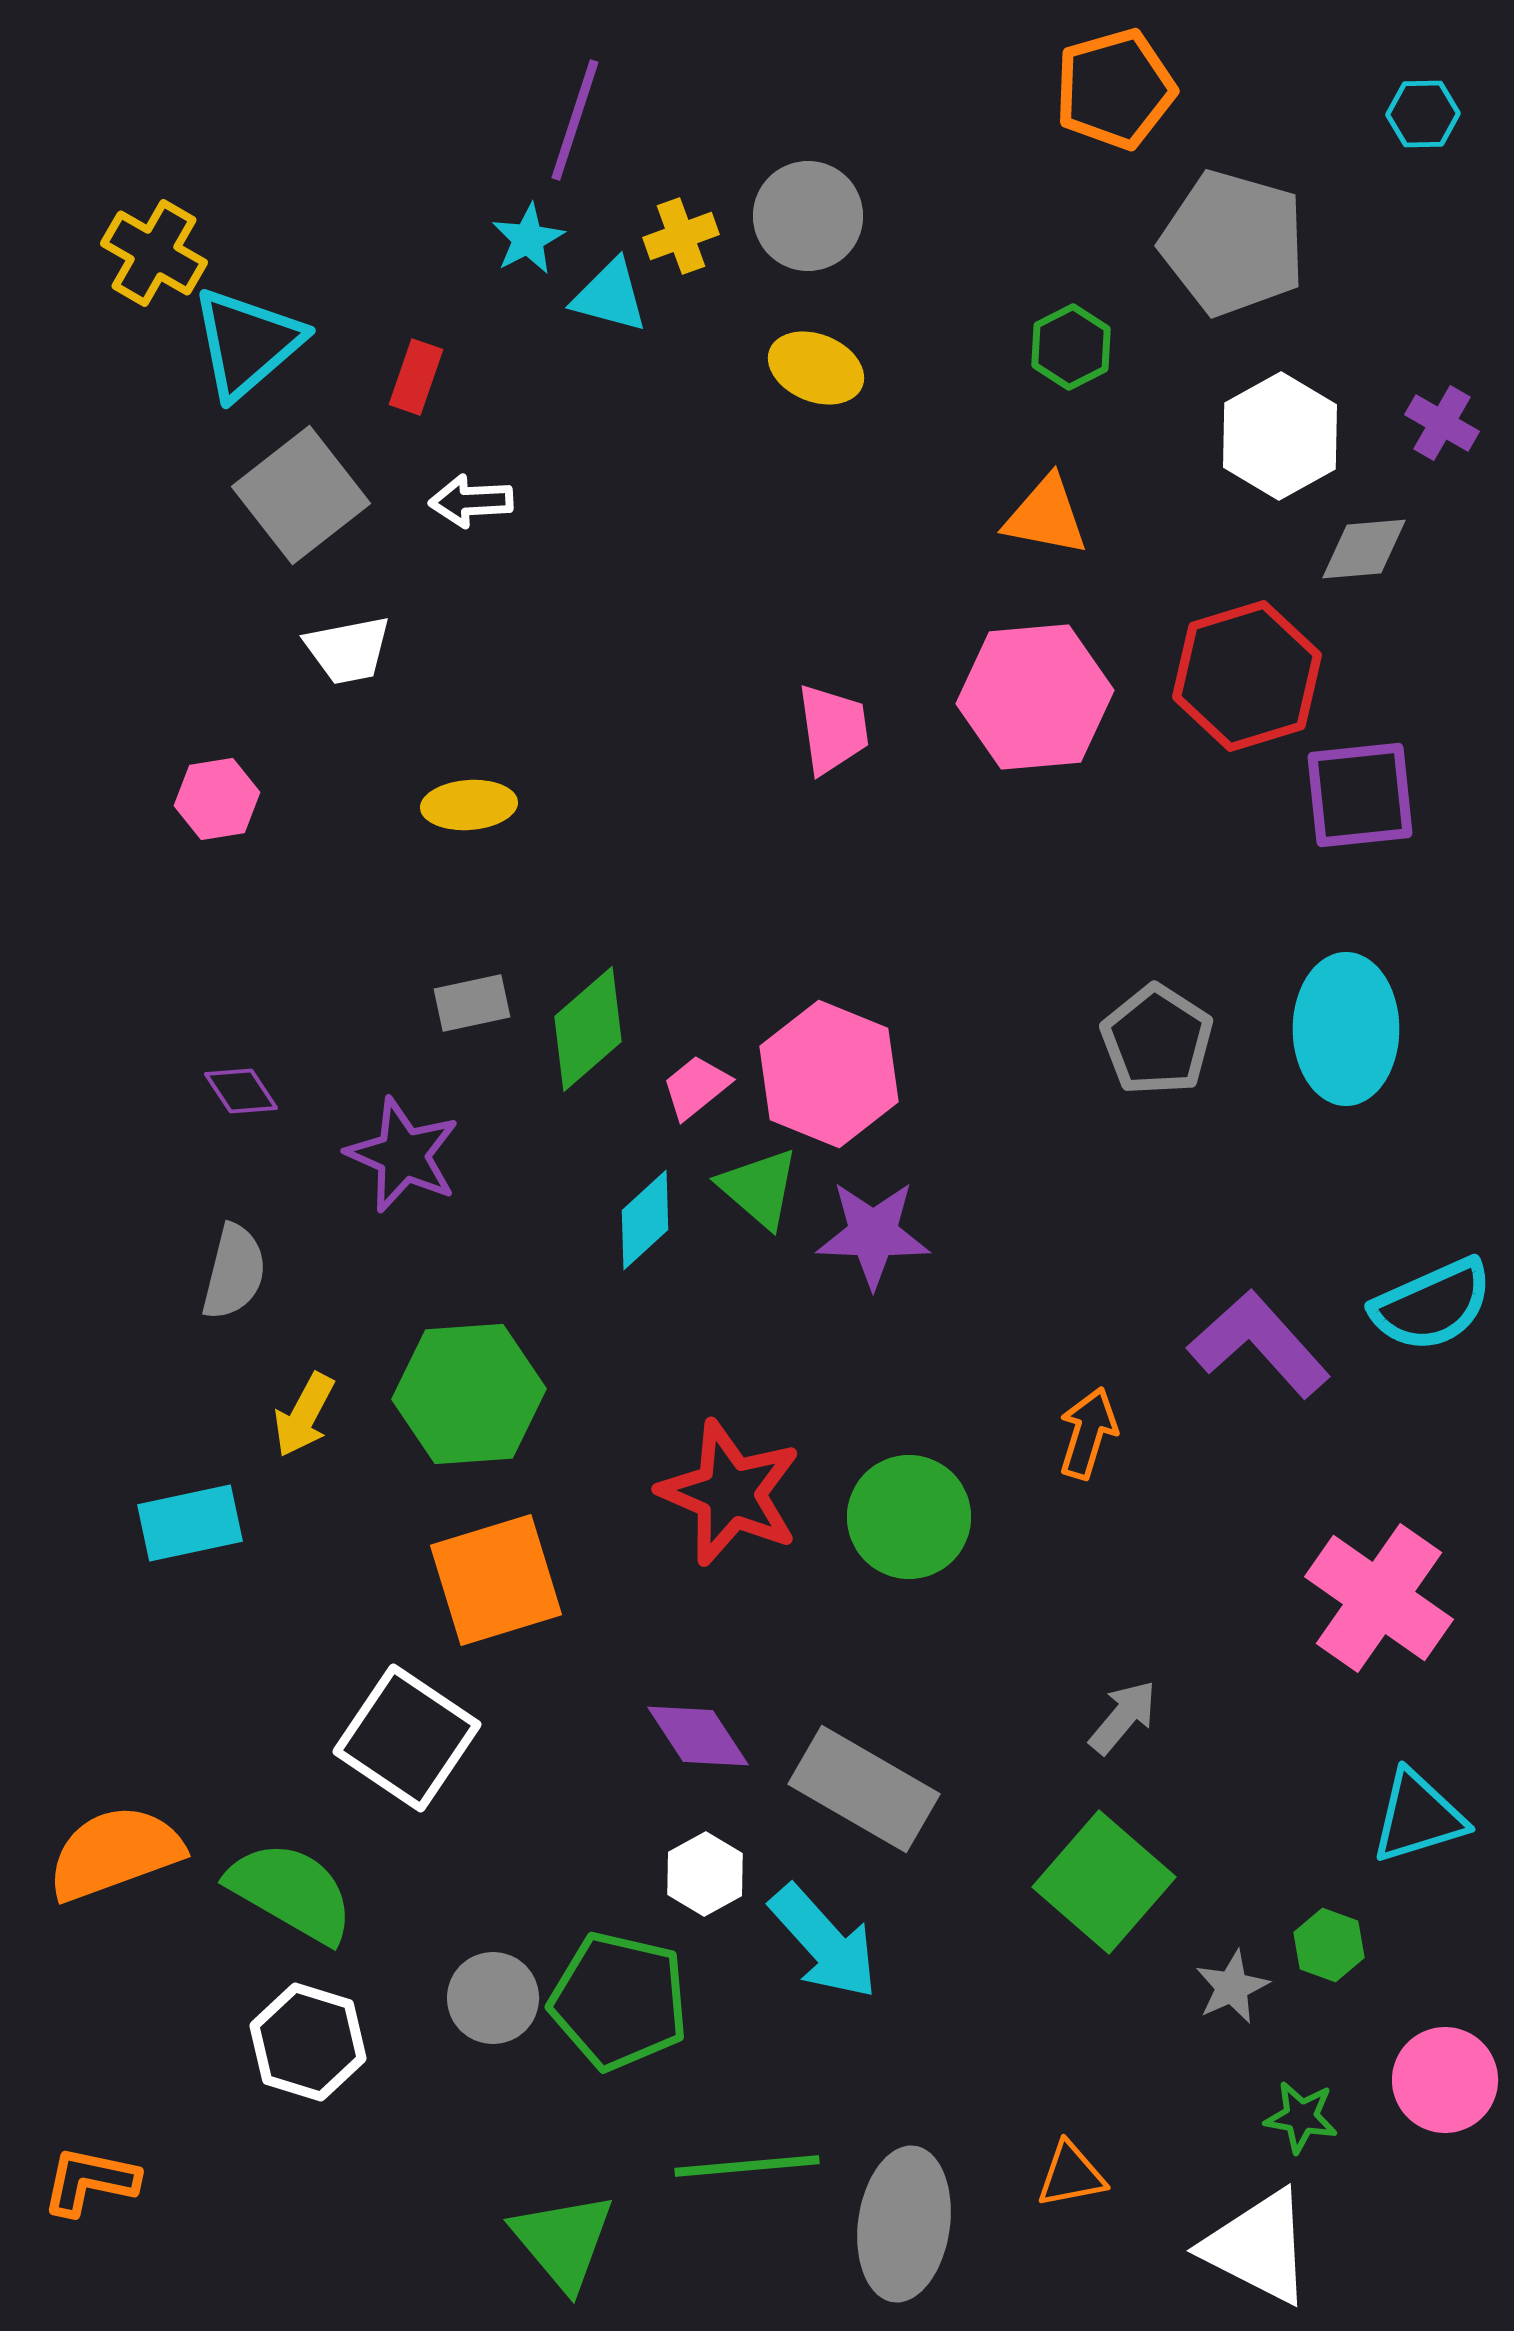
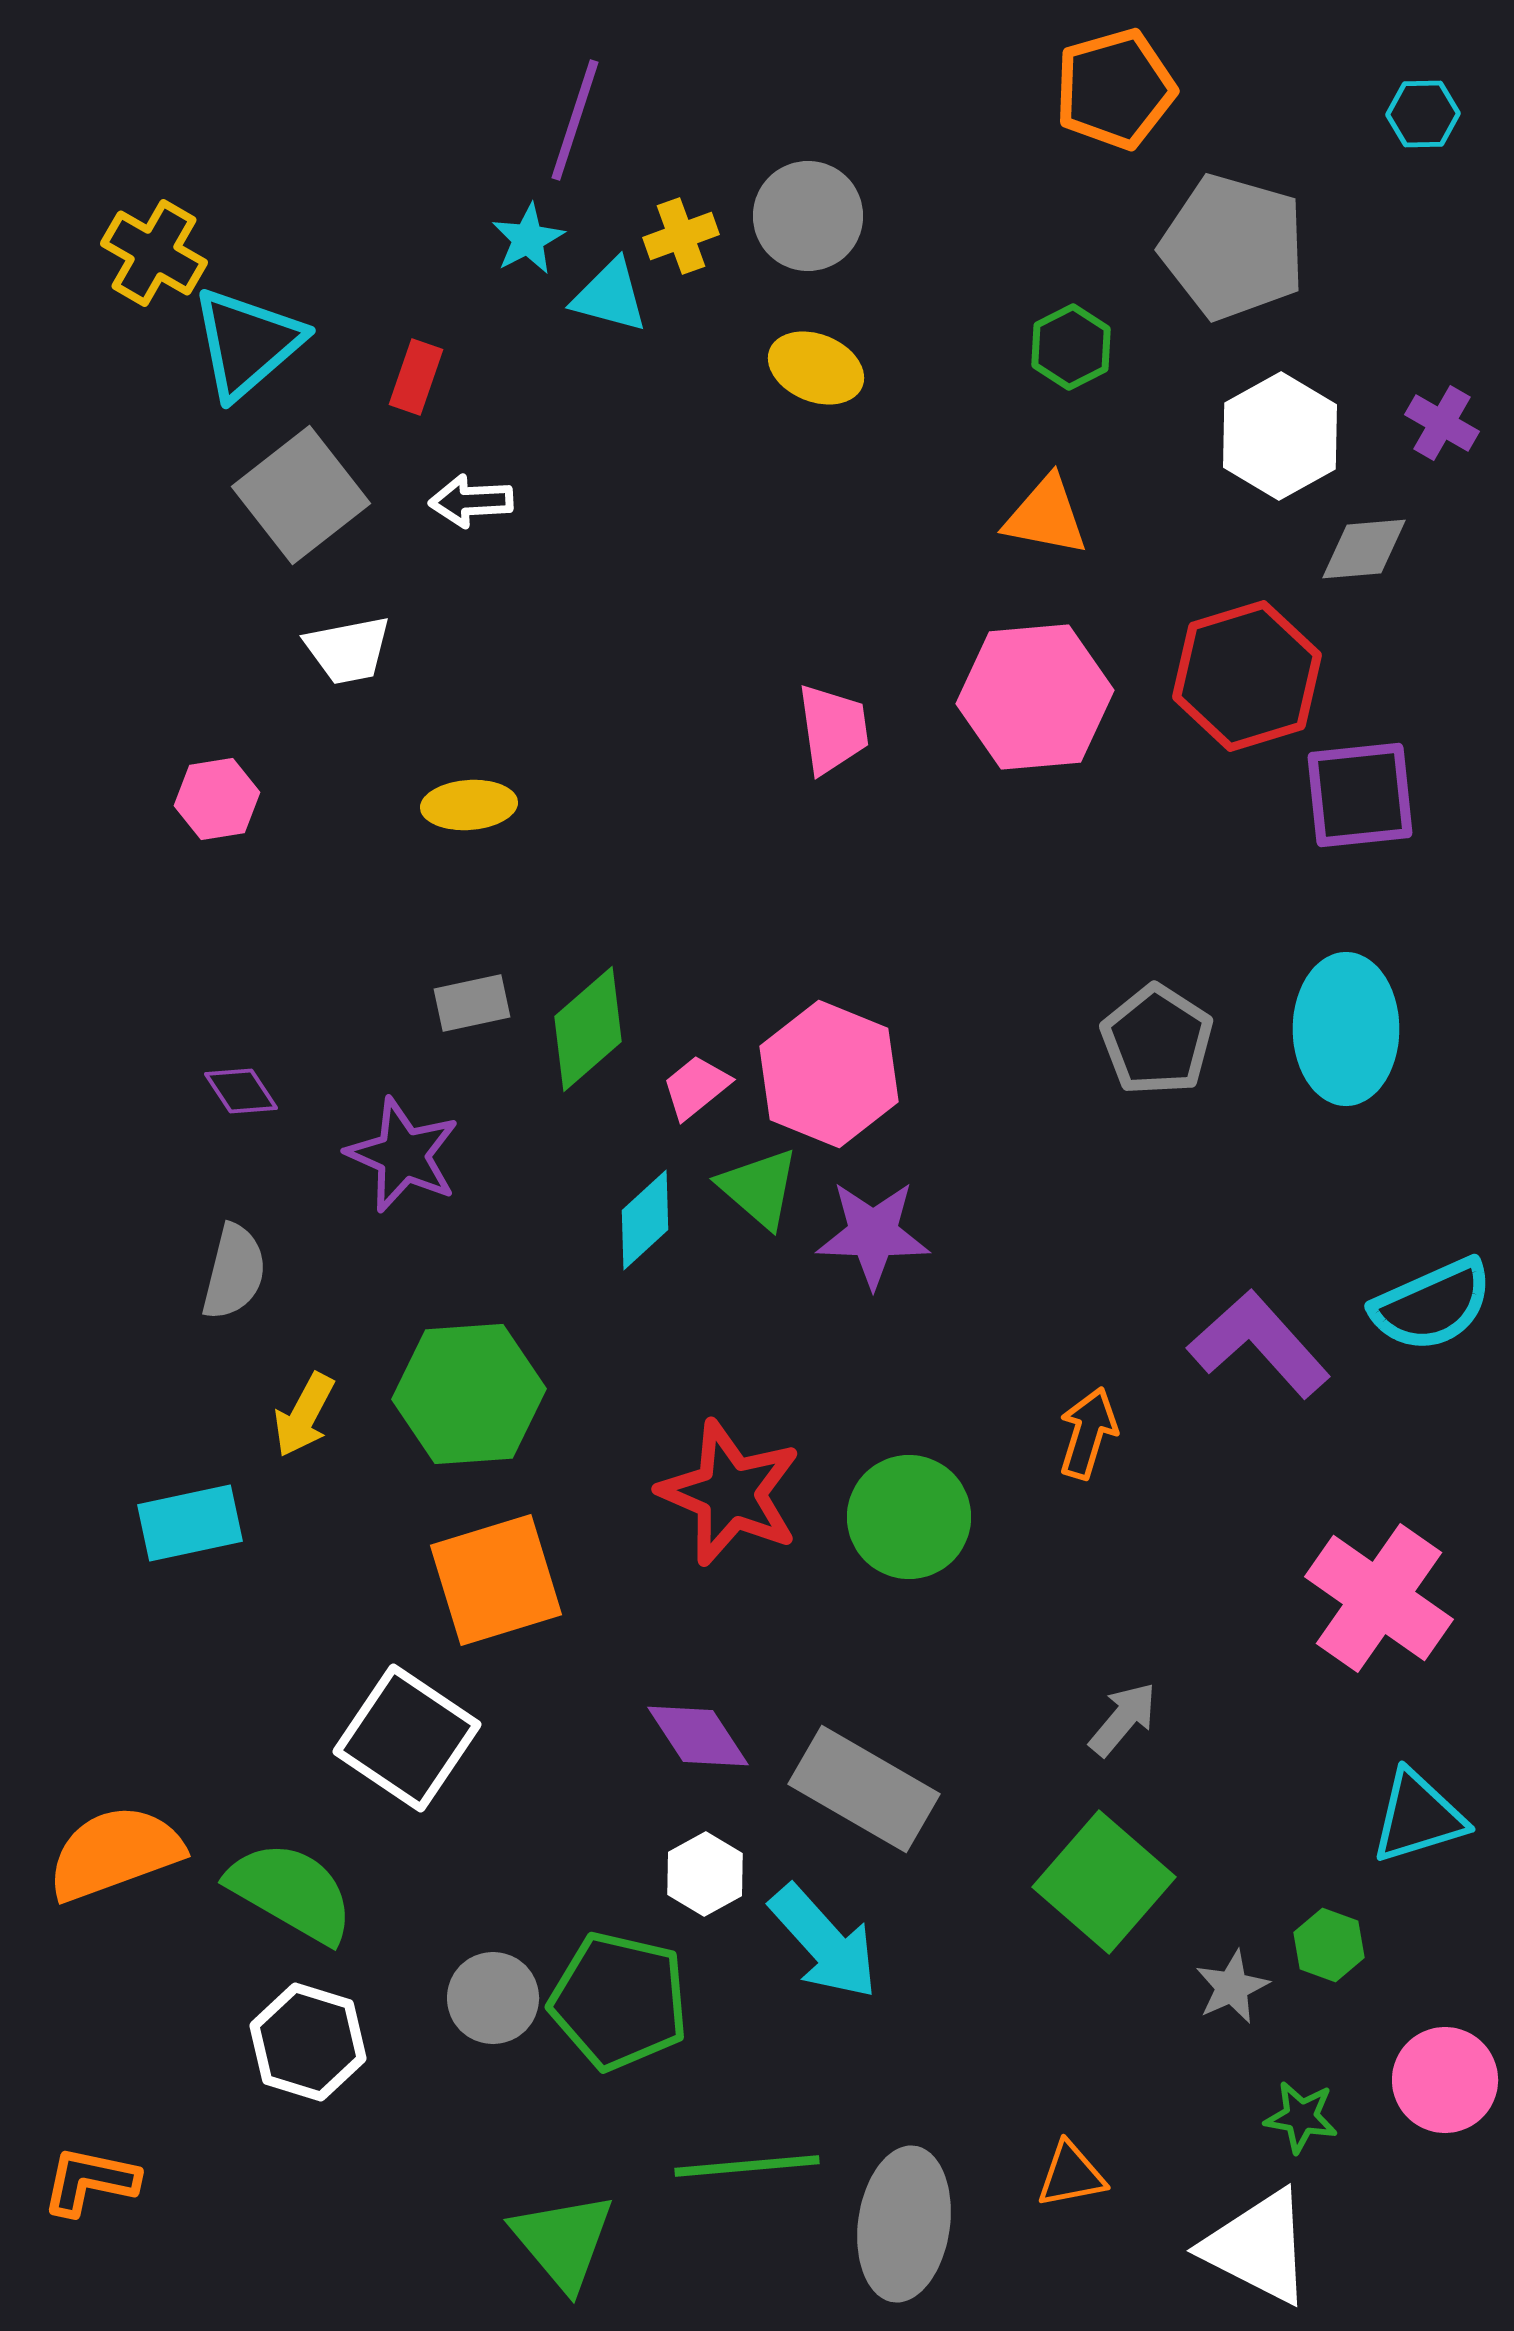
gray pentagon at (1233, 243): moved 4 px down
gray arrow at (1123, 1717): moved 2 px down
